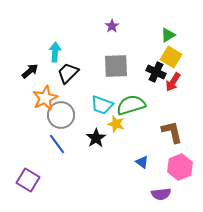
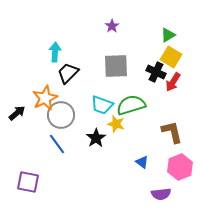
black arrow: moved 13 px left, 42 px down
purple square: moved 2 px down; rotated 20 degrees counterclockwise
